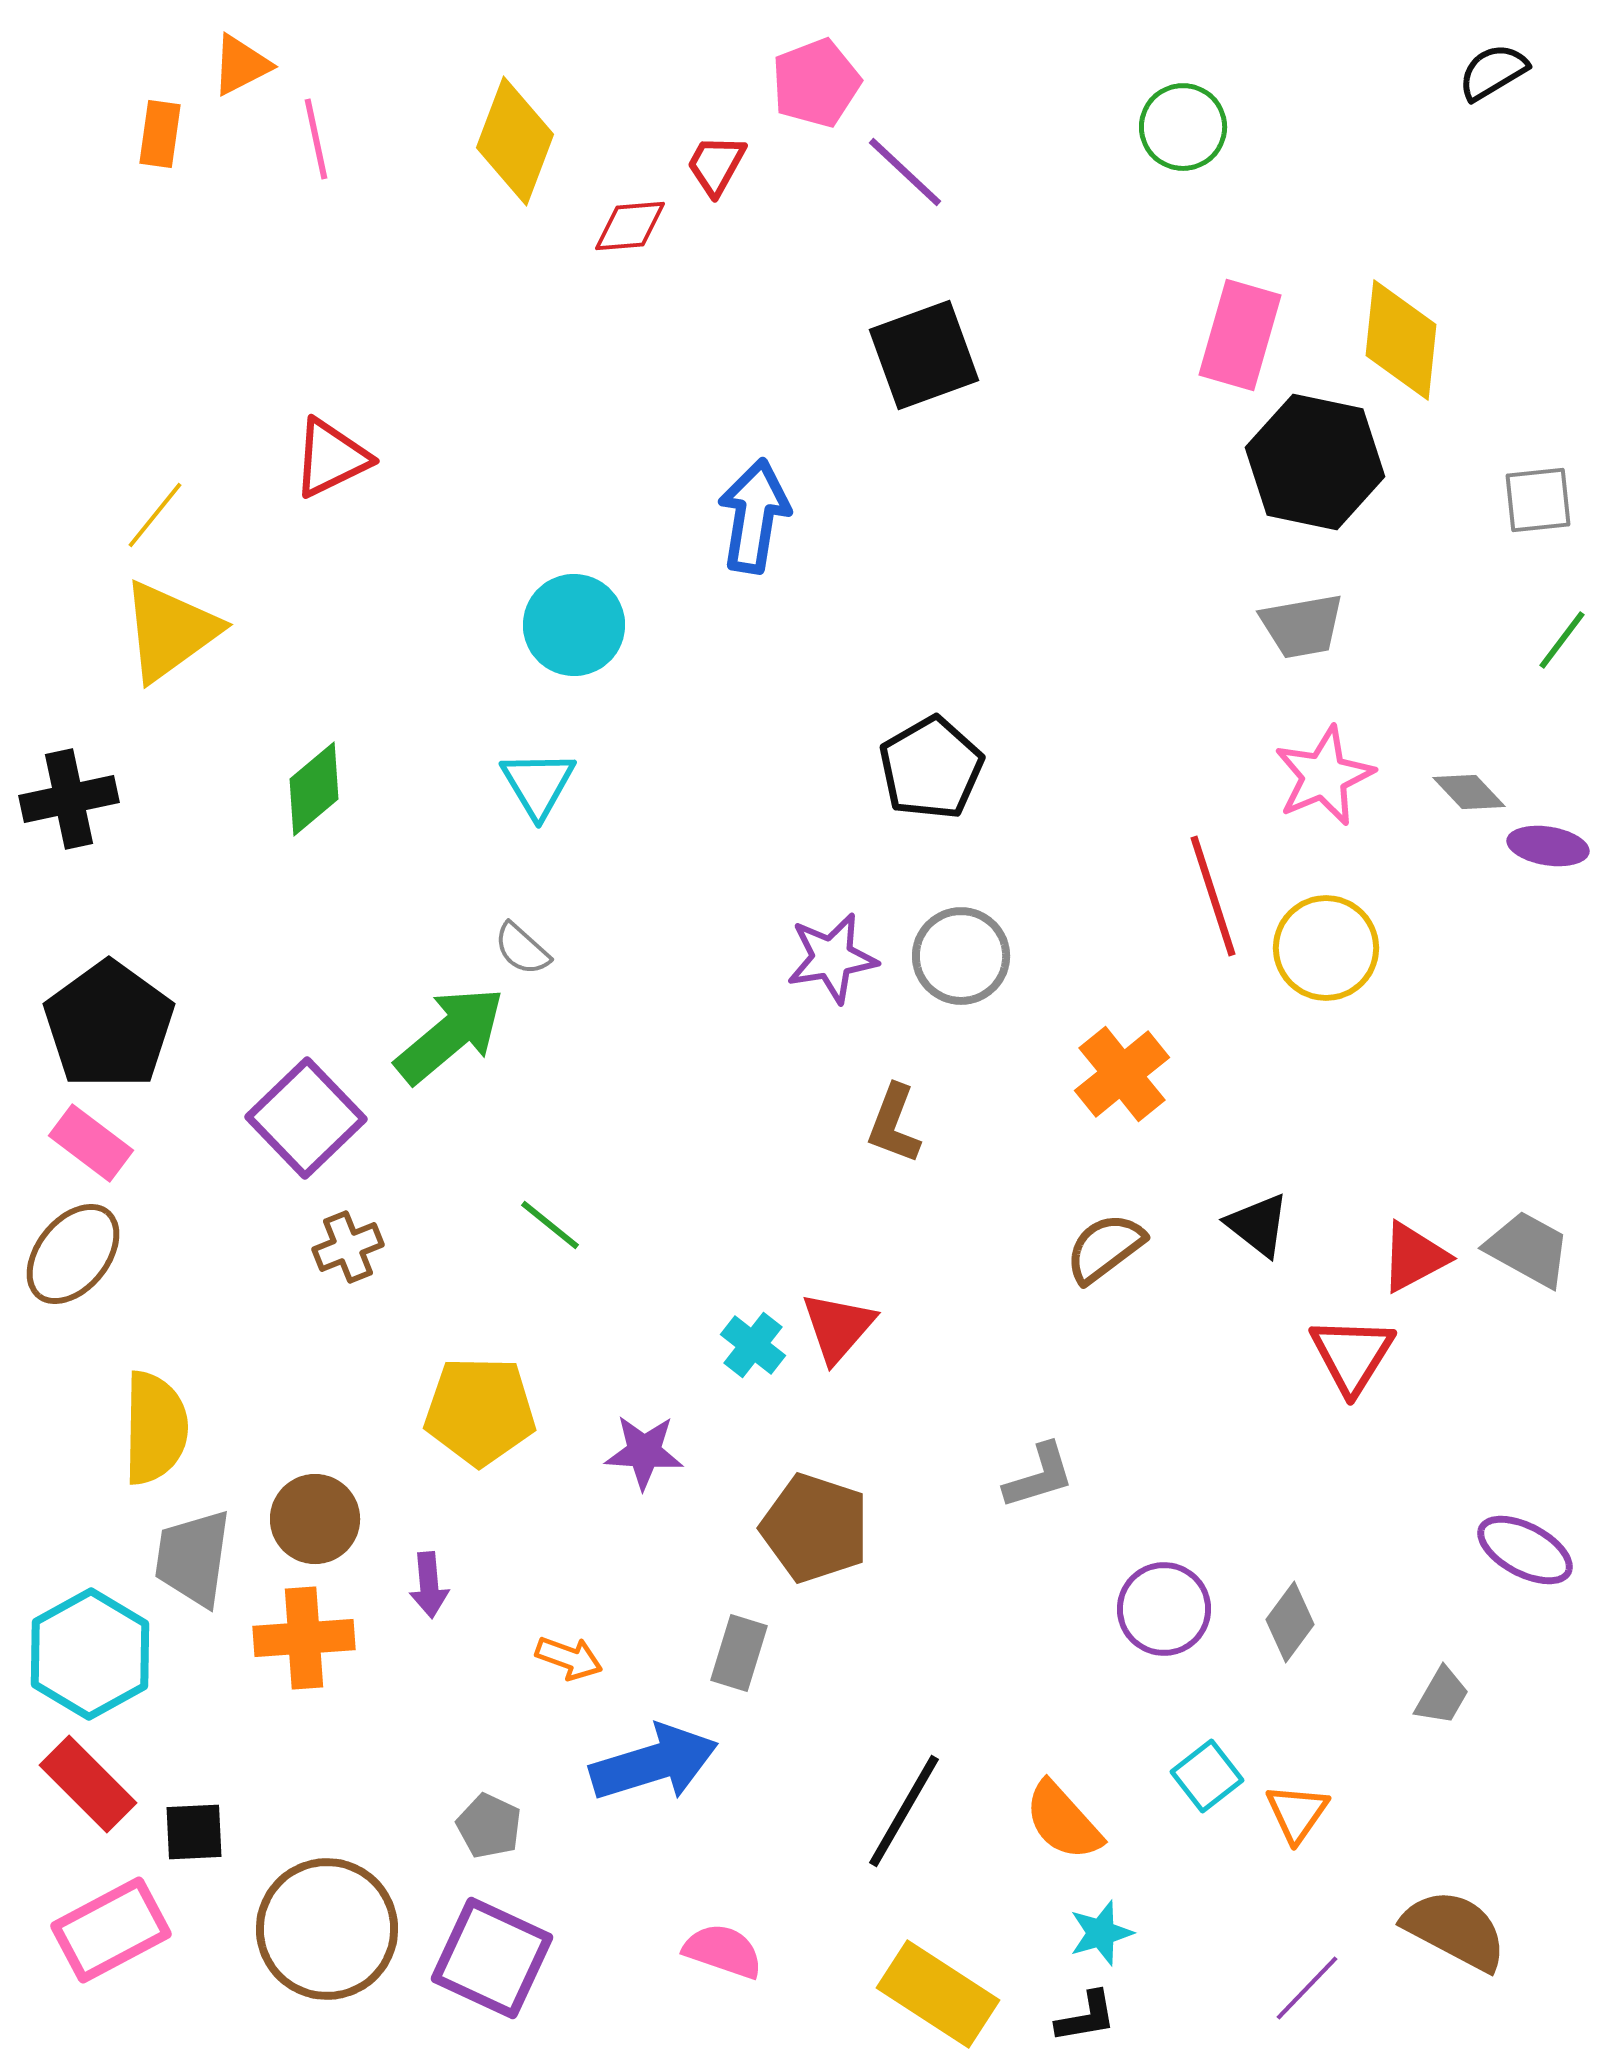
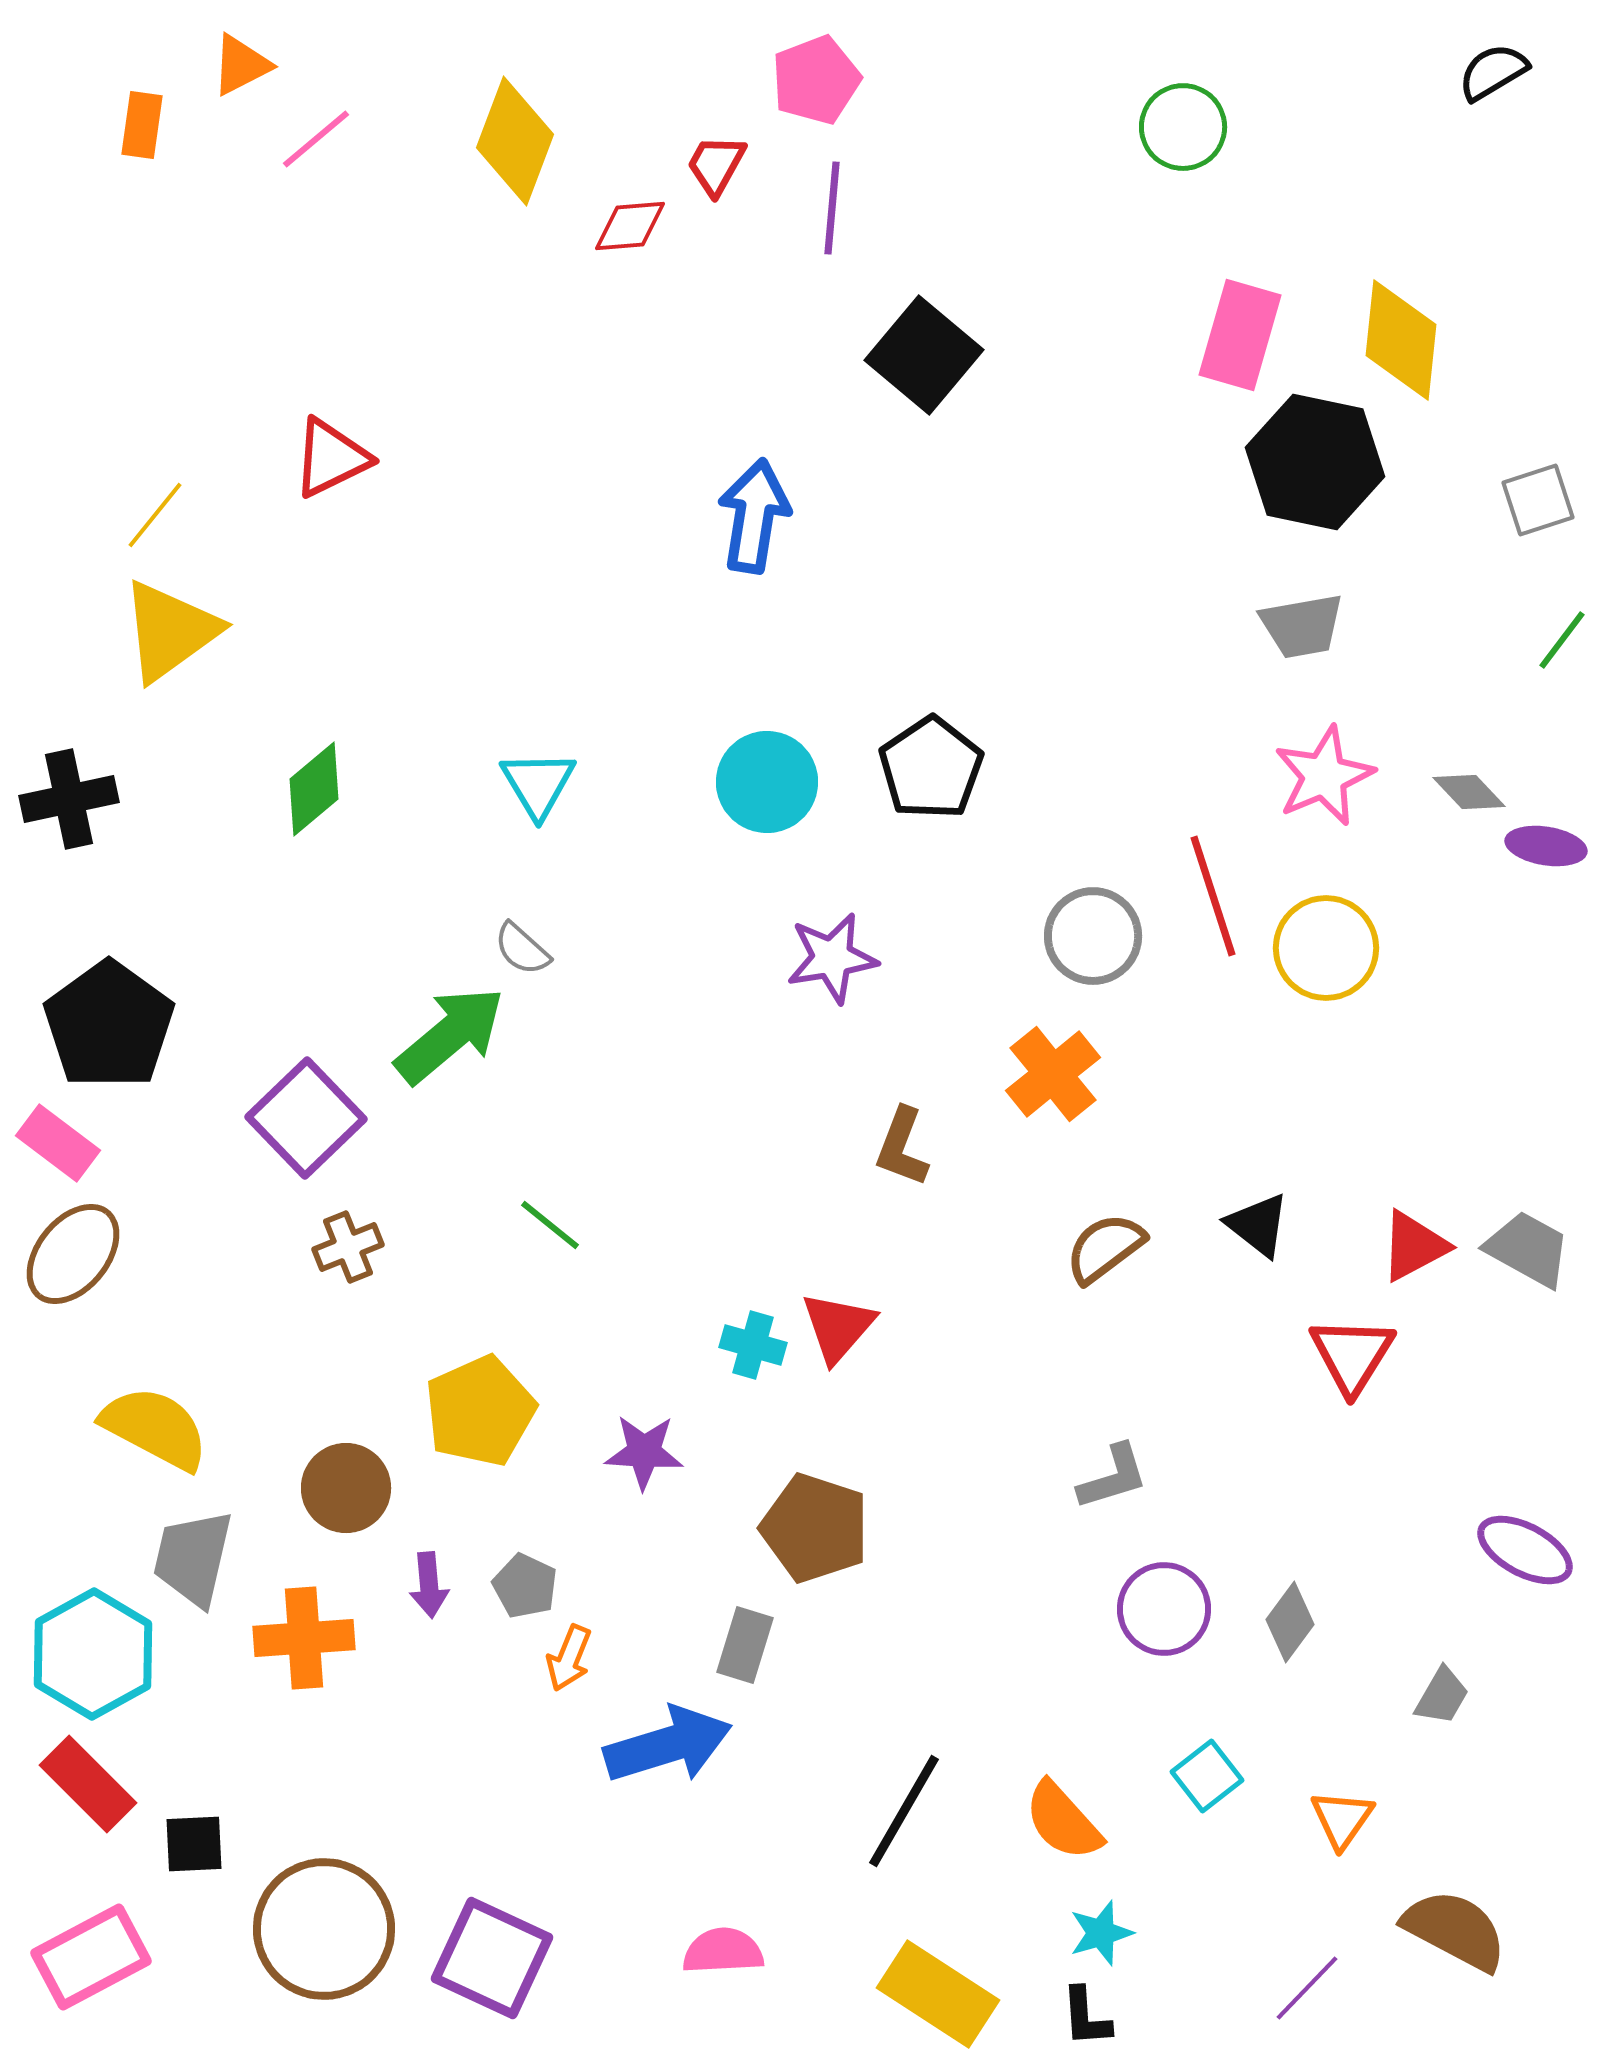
pink pentagon at (816, 83): moved 3 px up
orange rectangle at (160, 134): moved 18 px left, 9 px up
pink line at (316, 139): rotated 62 degrees clockwise
purple line at (905, 172): moved 73 px left, 36 px down; rotated 52 degrees clockwise
black square at (924, 355): rotated 30 degrees counterclockwise
gray square at (1538, 500): rotated 12 degrees counterclockwise
cyan circle at (574, 625): moved 193 px right, 157 px down
black pentagon at (931, 768): rotated 4 degrees counterclockwise
purple ellipse at (1548, 846): moved 2 px left
gray circle at (961, 956): moved 132 px right, 20 px up
orange cross at (1122, 1074): moved 69 px left
brown L-shape at (894, 1124): moved 8 px right, 23 px down
pink rectangle at (91, 1143): moved 33 px left
red triangle at (1414, 1257): moved 11 px up
cyan cross at (753, 1345): rotated 22 degrees counterclockwise
yellow pentagon at (480, 1411): rotated 25 degrees counterclockwise
yellow semicircle at (155, 1428): rotated 63 degrees counterclockwise
gray L-shape at (1039, 1476): moved 74 px right, 1 px down
brown circle at (315, 1519): moved 31 px right, 31 px up
gray trapezoid at (193, 1558): rotated 5 degrees clockwise
gray rectangle at (739, 1653): moved 6 px right, 8 px up
cyan hexagon at (90, 1654): moved 3 px right
orange arrow at (569, 1658): rotated 92 degrees clockwise
blue arrow at (654, 1763): moved 14 px right, 18 px up
orange triangle at (1297, 1813): moved 45 px right, 6 px down
gray pentagon at (489, 1826): moved 36 px right, 240 px up
black square at (194, 1832): moved 12 px down
brown circle at (327, 1929): moved 3 px left
pink rectangle at (111, 1930): moved 20 px left, 27 px down
pink semicircle at (723, 1951): rotated 22 degrees counterclockwise
black L-shape at (1086, 2017): rotated 96 degrees clockwise
